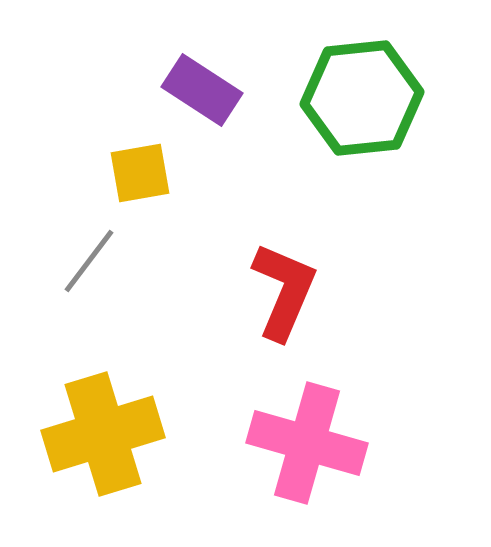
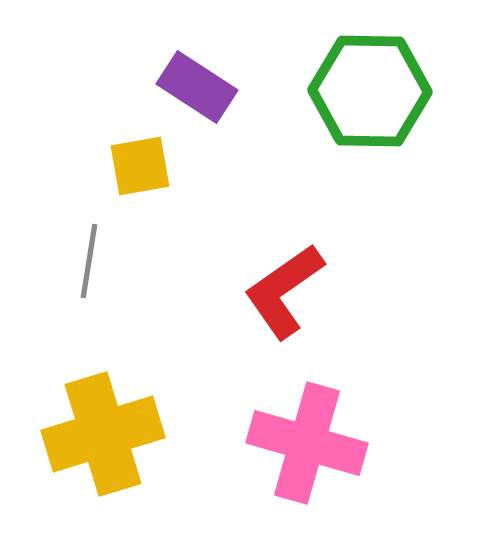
purple rectangle: moved 5 px left, 3 px up
green hexagon: moved 8 px right, 7 px up; rotated 7 degrees clockwise
yellow square: moved 7 px up
gray line: rotated 28 degrees counterclockwise
red L-shape: rotated 148 degrees counterclockwise
